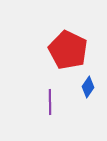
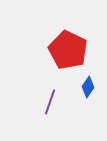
purple line: rotated 20 degrees clockwise
